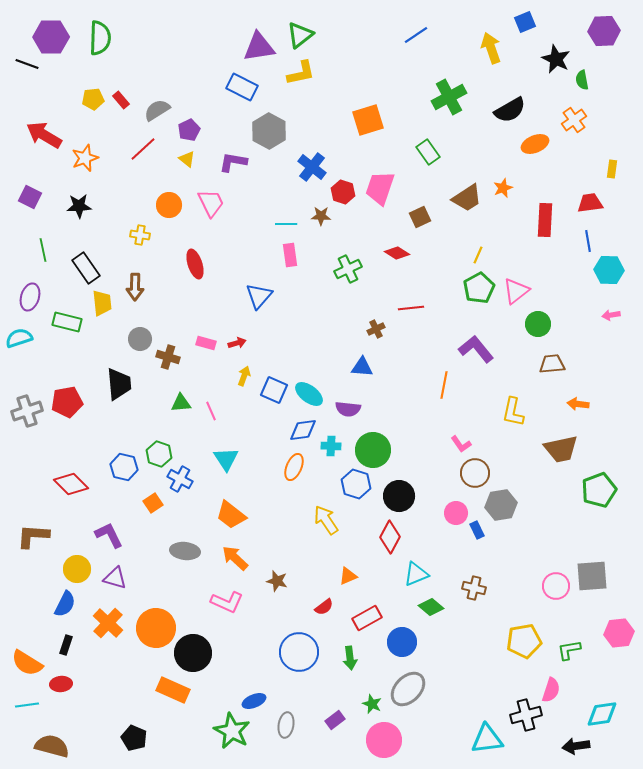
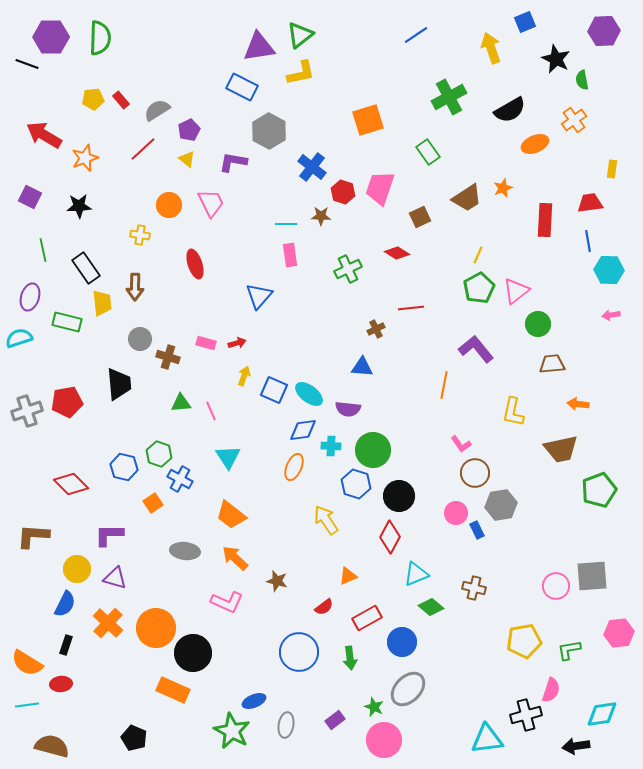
cyan triangle at (226, 459): moved 2 px right, 2 px up
purple L-shape at (109, 535): rotated 64 degrees counterclockwise
green star at (372, 704): moved 2 px right, 3 px down
